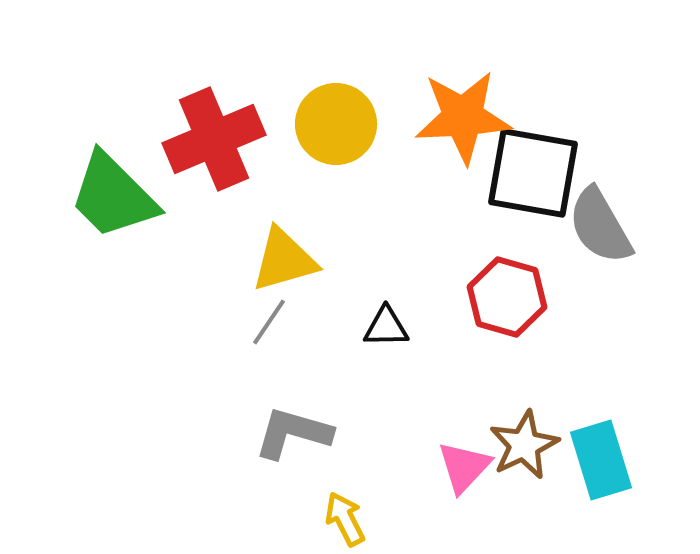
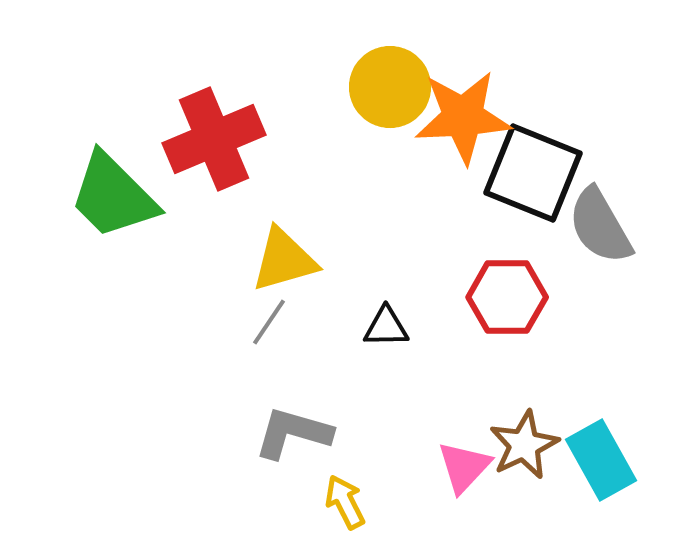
yellow circle: moved 54 px right, 37 px up
black square: rotated 12 degrees clockwise
red hexagon: rotated 16 degrees counterclockwise
cyan rectangle: rotated 12 degrees counterclockwise
yellow arrow: moved 17 px up
